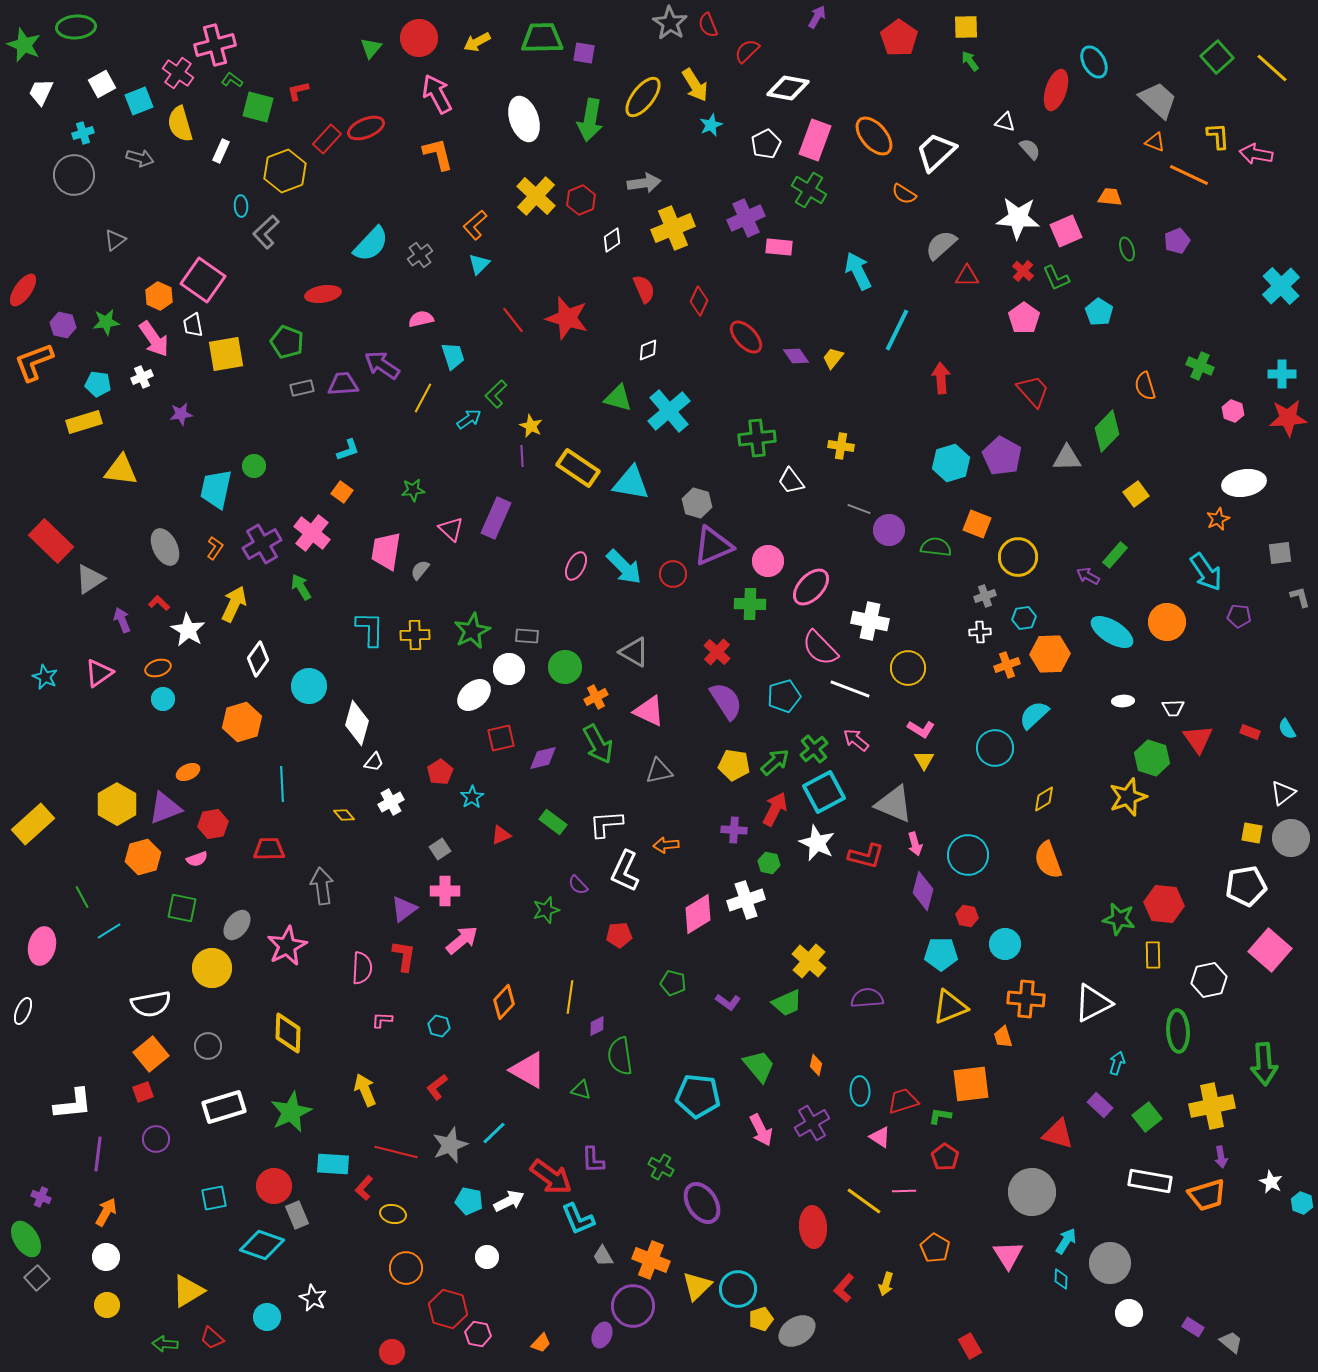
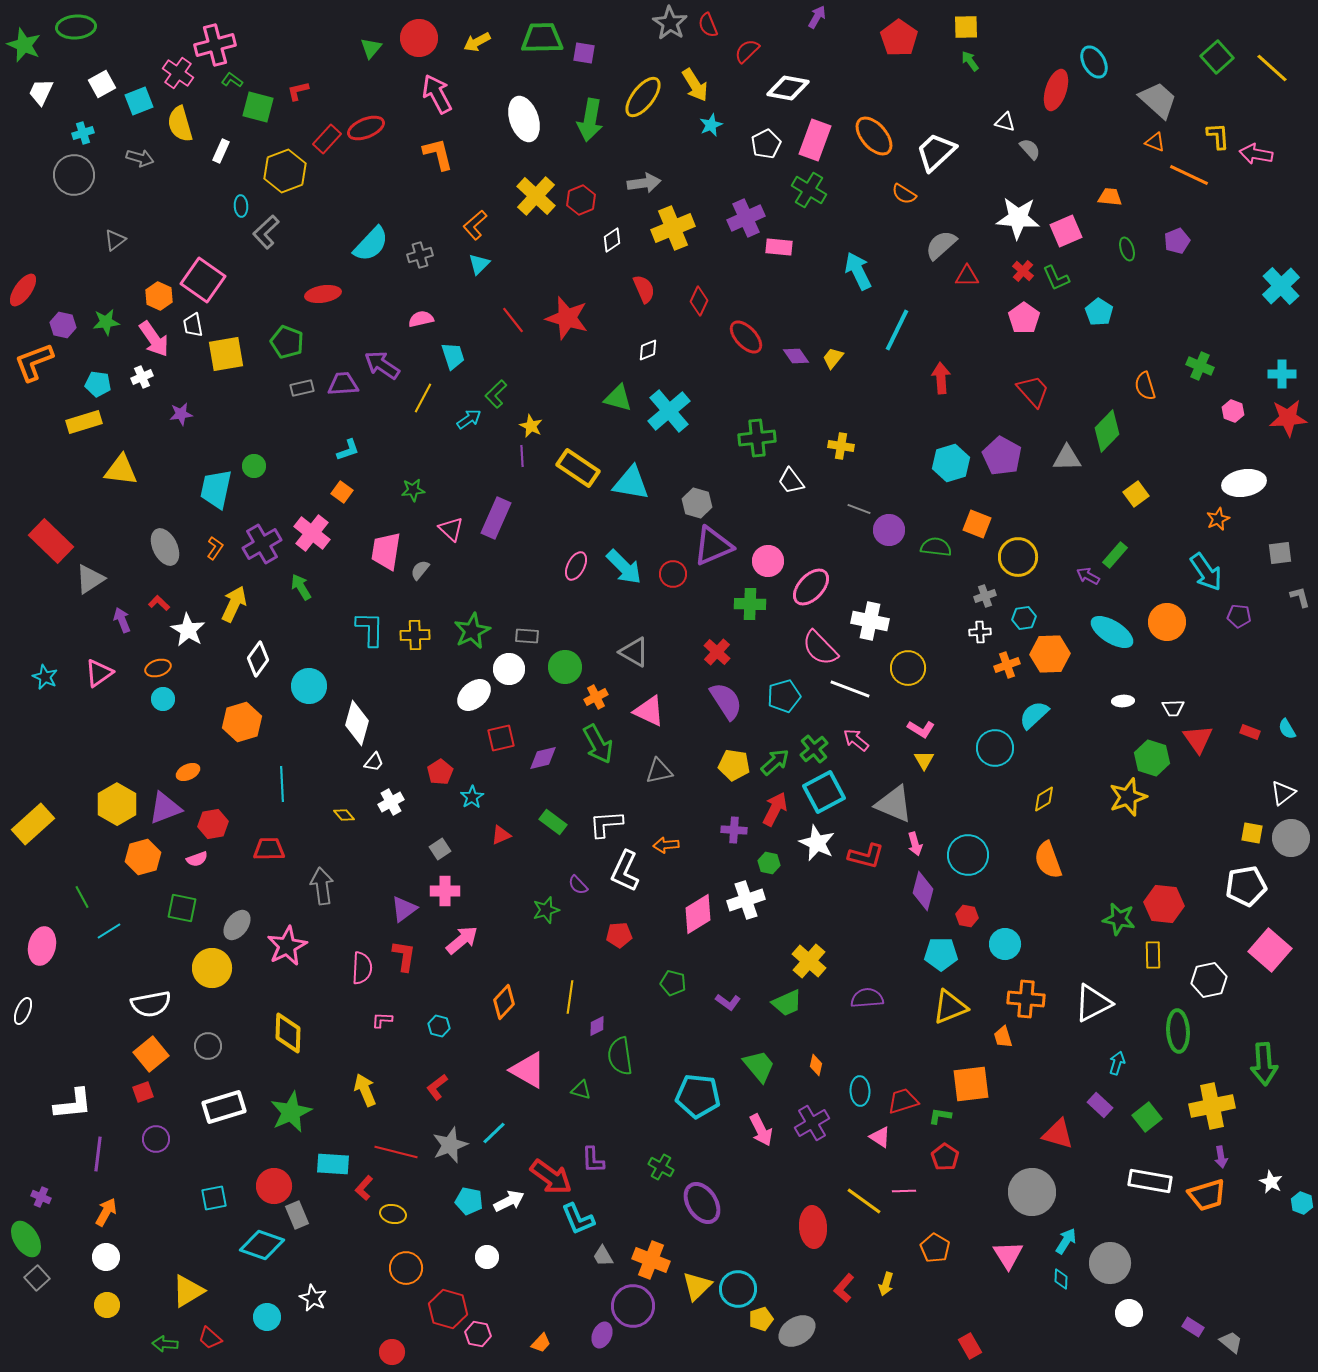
gray cross at (420, 255): rotated 20 degrees clockwise
red trapezoid at (212, 1338): moved 2 px left
